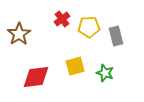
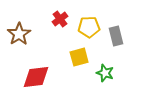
red cross: moved 2 px left
yellow square: moved 4 px right, 9 px up
